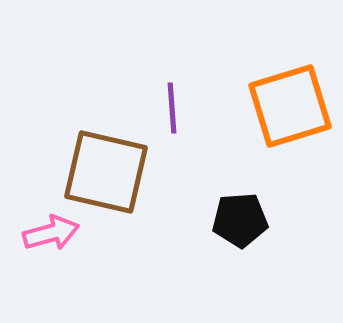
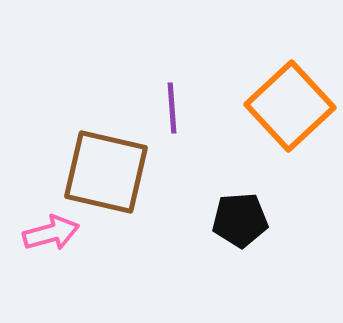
orange square: rotated 26 degrees counterclockwise
